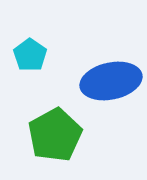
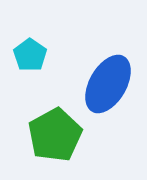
blue ellipse: moved 3 px left, 3 px down; rotated 48 degrees counterclockwise
